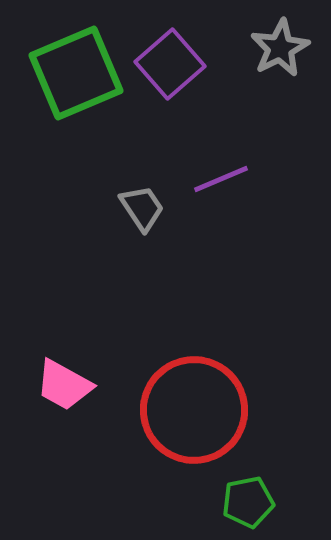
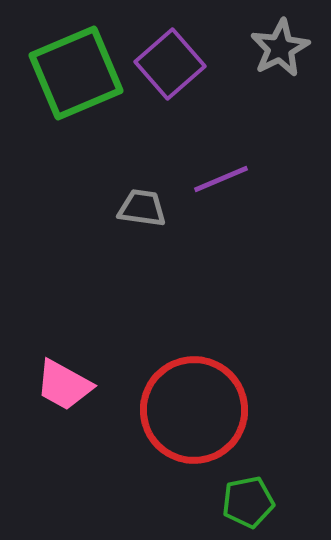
gray trapezoid: rotated 48 degrees counterclockwise
